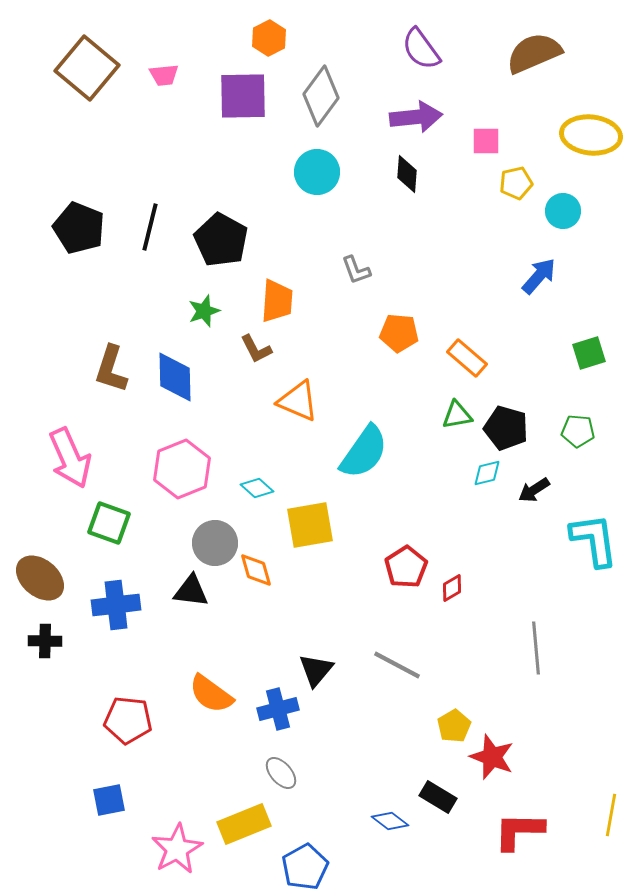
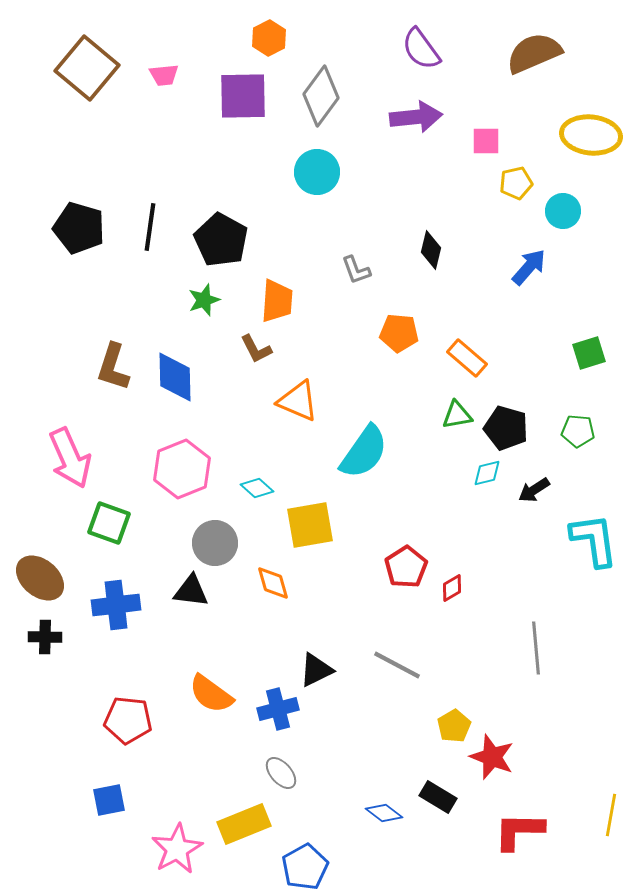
black diamond at (407, 174): moved 24 px right, 76 px down; rotated 9 degrees clockwise
black line at (150, 227): rotated 6 degrees counterclockwise
black pentagon at (79, 228): rotated 6 degrees counterclockwise
blue arrow at (539, 276): moved 10 px left, 9 px up
green star at (204, 311): moved 11 px up
brown L-shape at (111, 369): moved 2 px right, 2 px up
orange diamond at (256, 570): moved 17 px right, 13 px down
black cross at (45, 641): moved 4 px up
black triangle at (316, 670): rotated 24 degrees clockwise
blue diamond at (390, 821): moved 6 px left, 8 px up
